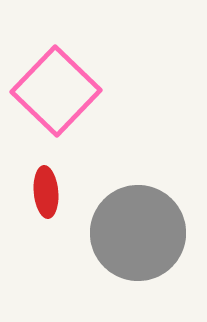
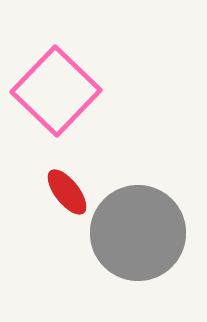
red ellipse: moved 21 px right; rotated 33 degrees counterclockwise
